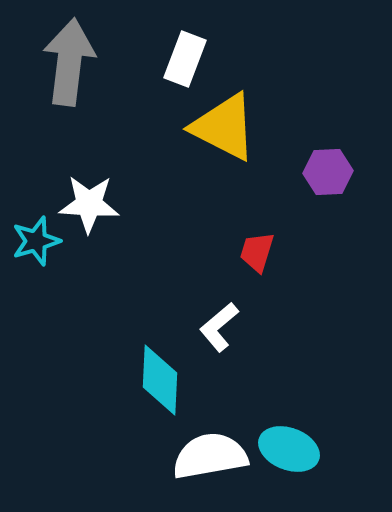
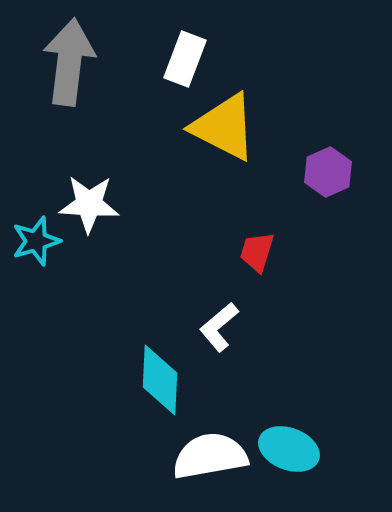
purple hexagon: rotated 21 degrees counterclockwise
